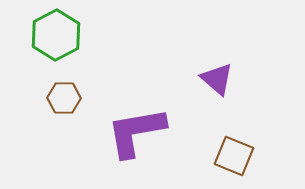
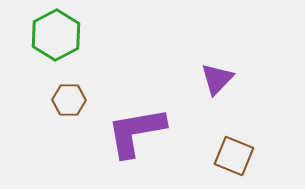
purple triangle: rotated 33 degrees clockwise
brown hexagon: moved 5 px right, 2 px down
